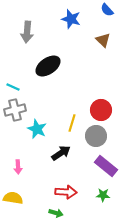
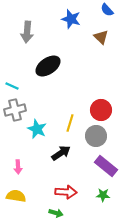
brown triangle: moved 2 px left, 3 px up
cyan line: moved 1 px left, 1 px up
yellow line: moved 2 px left
yellow semicircle: moved 3 px right, 2 px up
